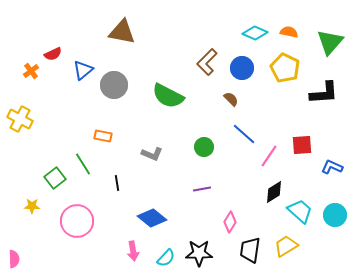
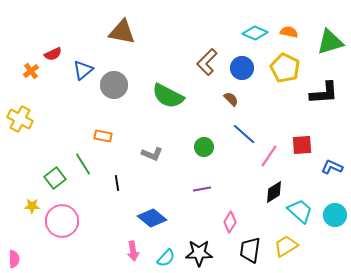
green triangle: rotated 32 degrees clockwise
pink circle: moved 15 px left
